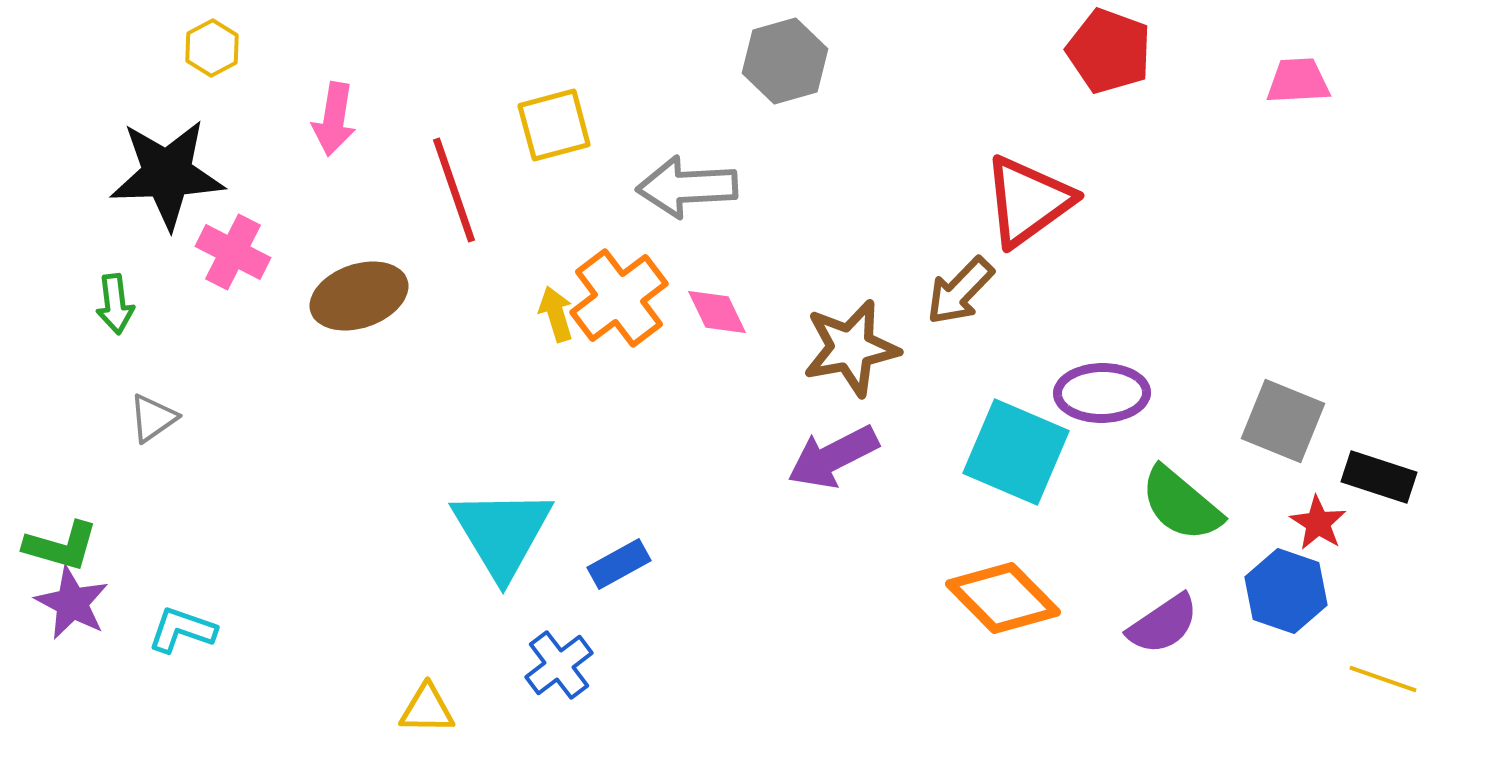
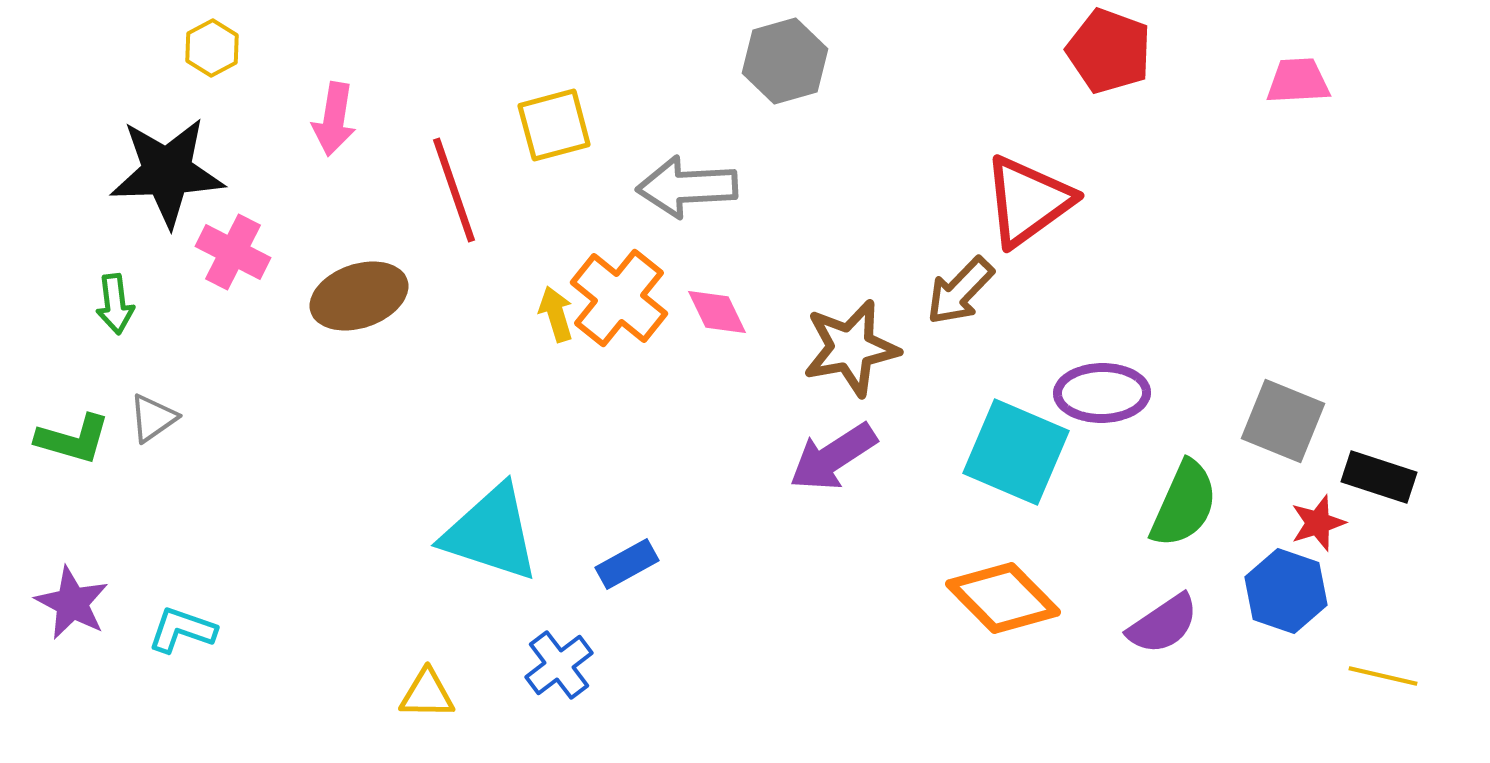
black star: moved 2 px up
orange cross: rotated 14 degrees counterclockwise
purple arrow: rotated 6 degrees counterclockwise
green semicircle: moved 3 px right; rotated 106 degrees counterclockwise
red star: rotated 22 degrees clockwise
cyan triangle: moved 11 px left; rotated 41 degrees counterclockwise
green L-shape: moved 12 px right, 107 px up
blue rectangle: moved 8 px right
yellow line: moved 3 px up; rotated 6 degrees counterclockwise
yellow triangle: moved 15 px up
